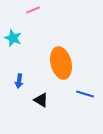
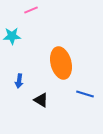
pink line: moved 2 px left
cyan star: moved 1 px left, 2 px up; rotated 24 degrees counterclockwise
